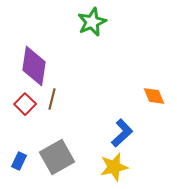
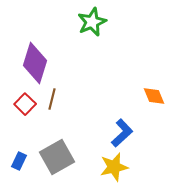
purple diamond: moved 1 px right, 3 px up; rotated 9 degrees clockwise
